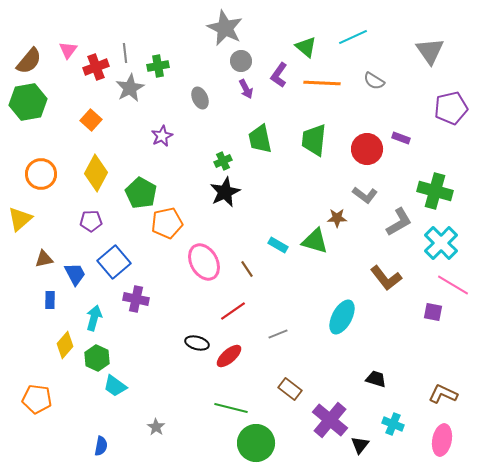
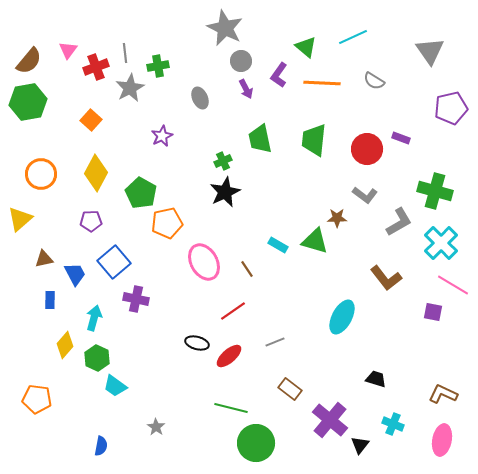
gray line at (278, 334): moved 3 px left, 8 px down
